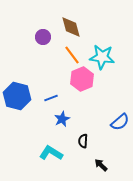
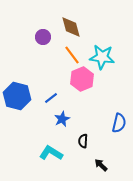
blue line: rotated 16 degrees counterclockwise
blue semicircle: moved 1 px left, 1 px down; rotated 36 degrees counterclockwise
